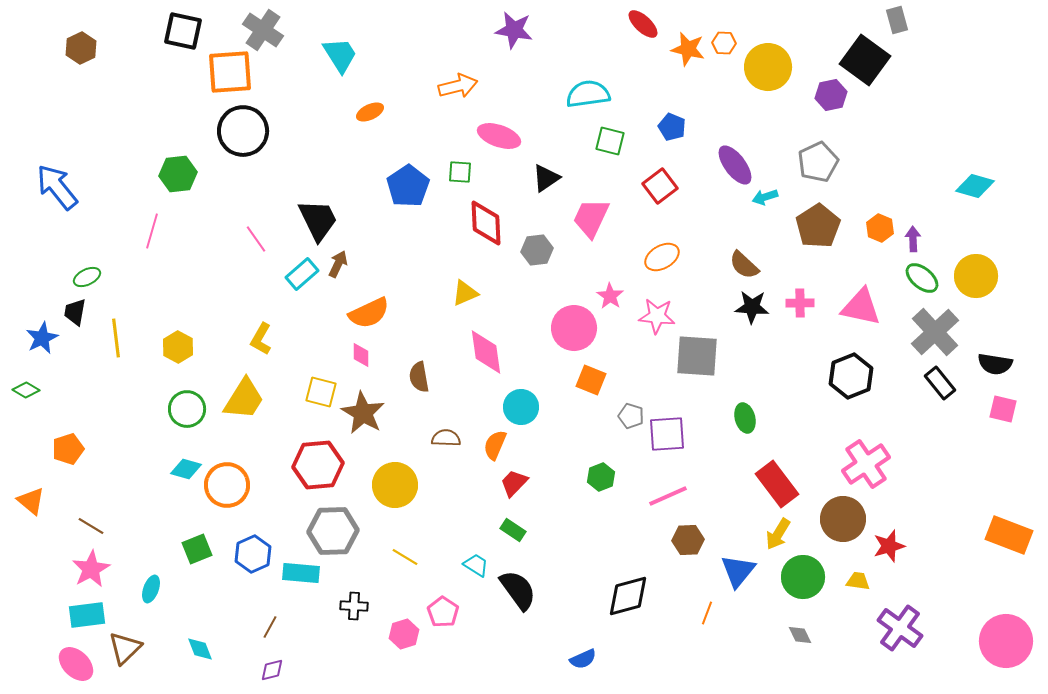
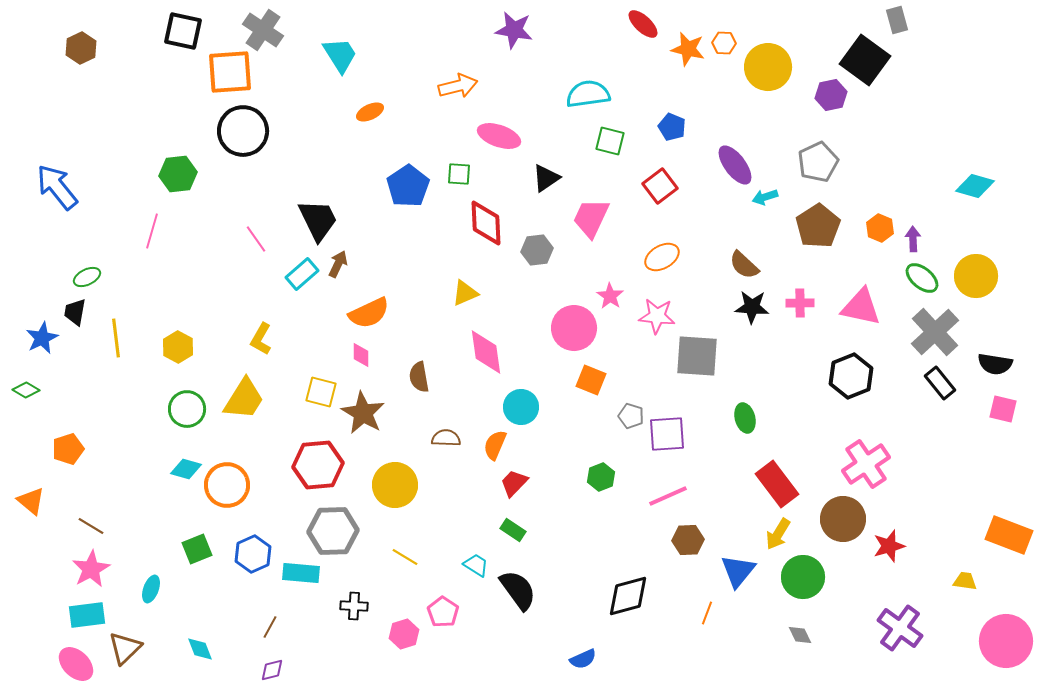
green square at (460, 172): moved 1 px left, 2 px down
yellow trapezoid at (858, 581): moved 107 px right
